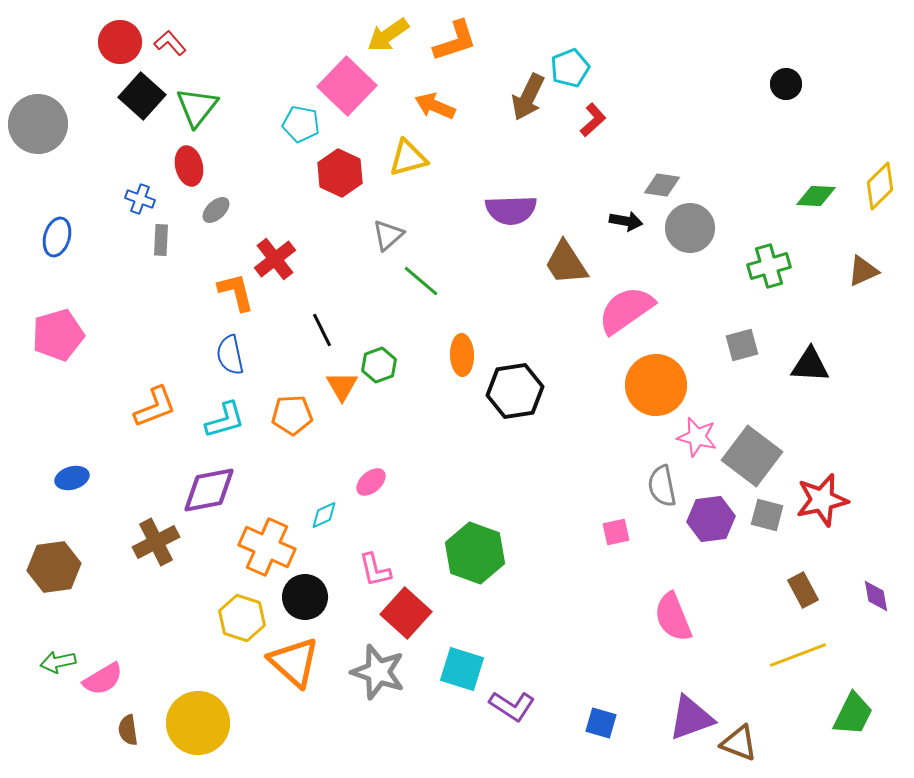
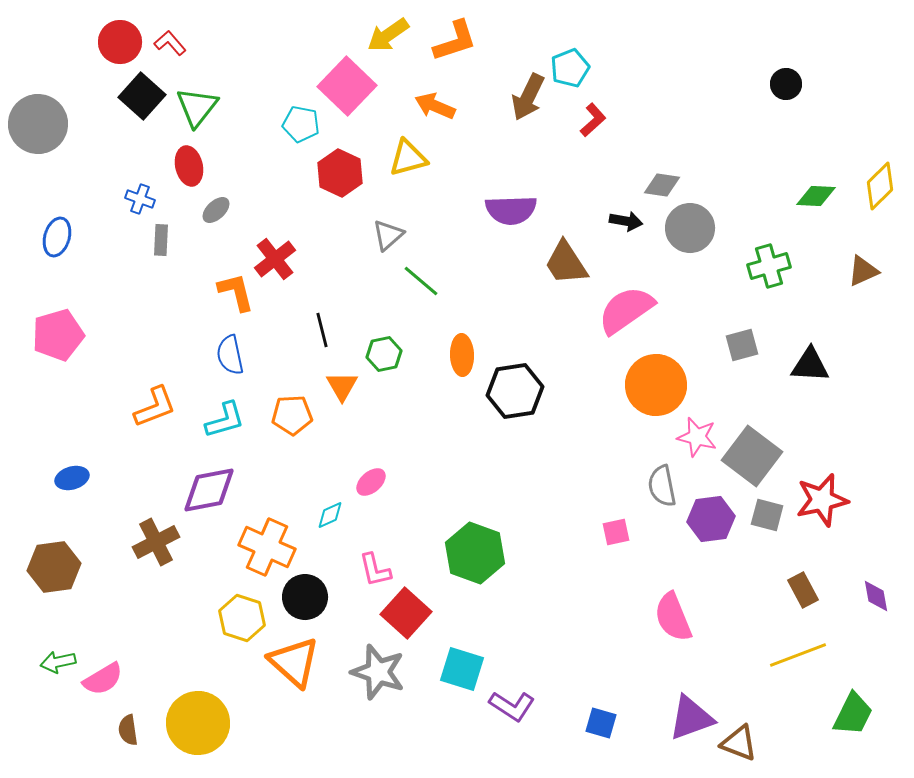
black line at (322, 330): rotated 12 degrees clockwise
green hexagon at (379, 365): moved 5 px right, 11 px up; rotated 8 degrees clockwise
cyan diamond at (324, 515): moved 6 px right
